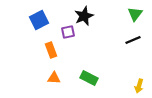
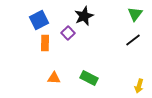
purple square: moved 1 px down; rotated 32 degrees counterclockwise
black line: rotated 14 degrees counterclockwise
orange rectangle: moved 6 px left, 7 px up; rotated 21 degrees clockwise
